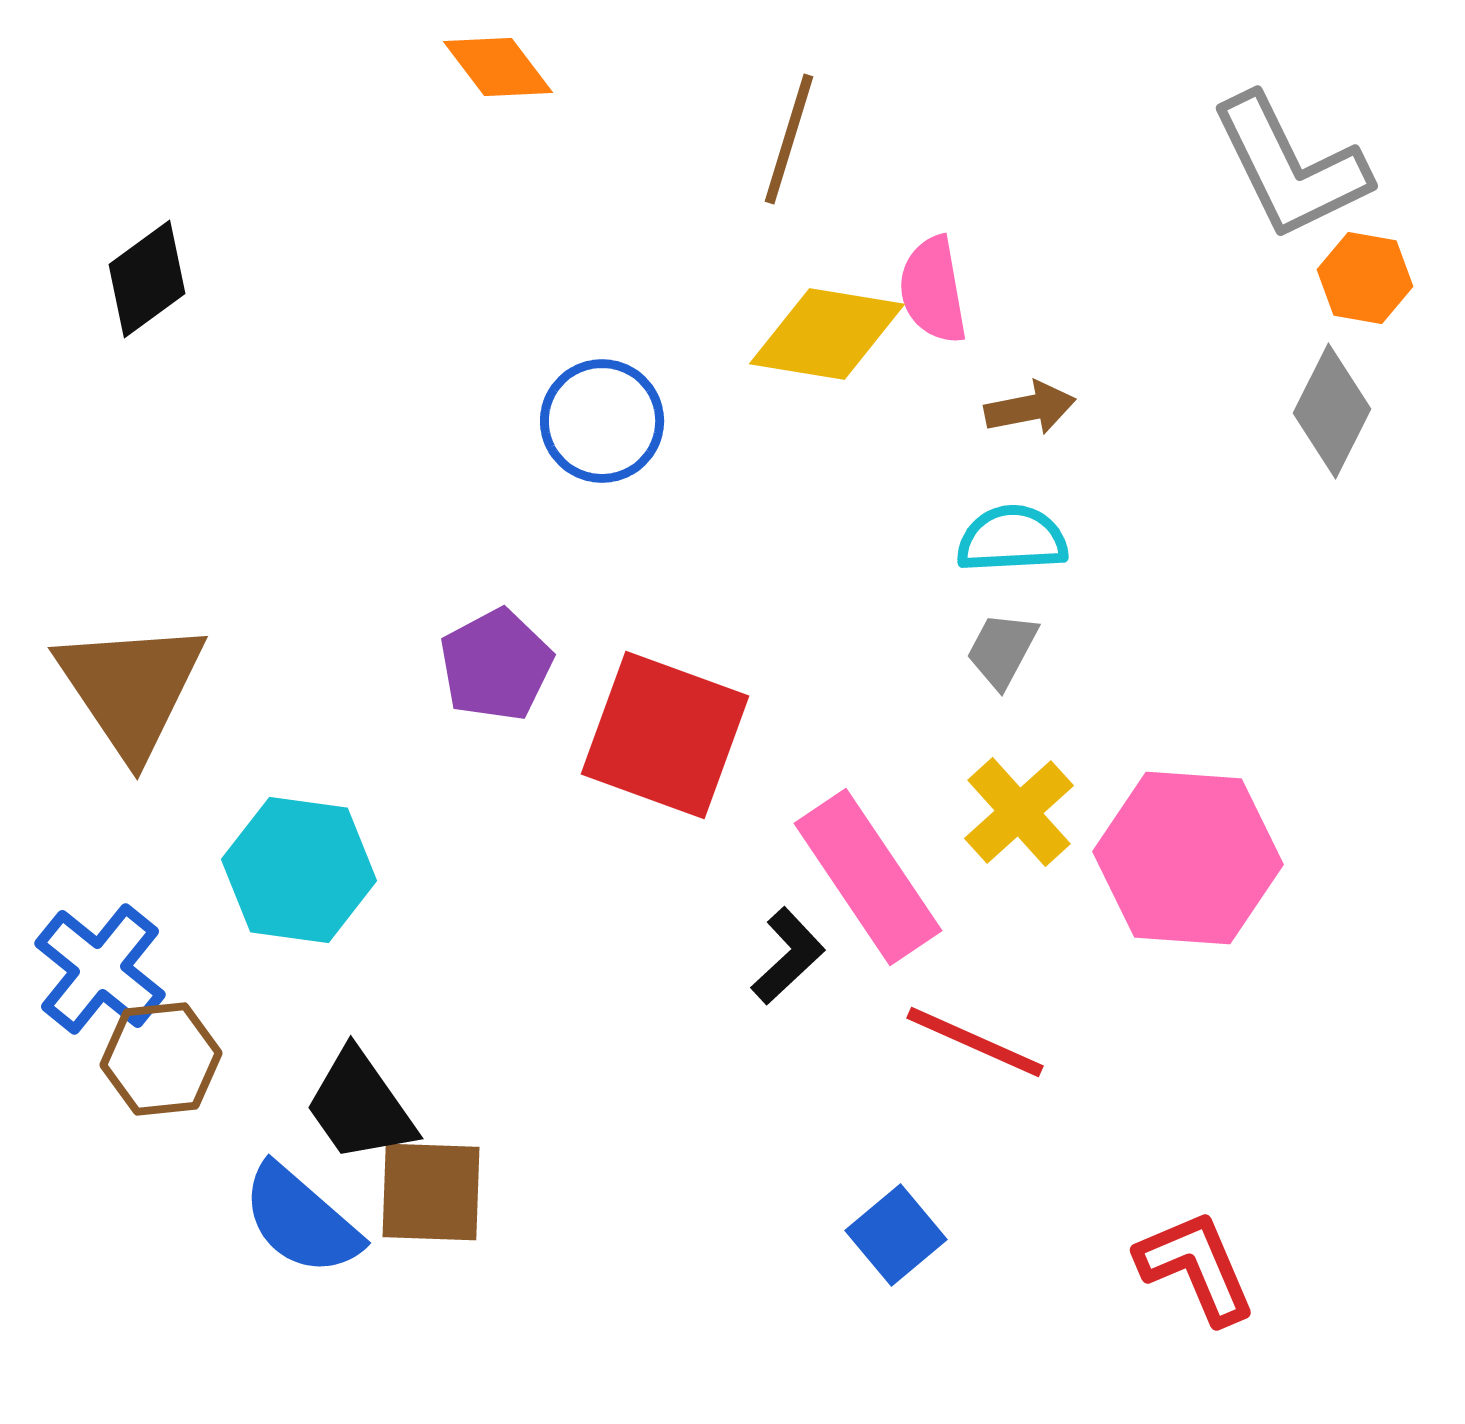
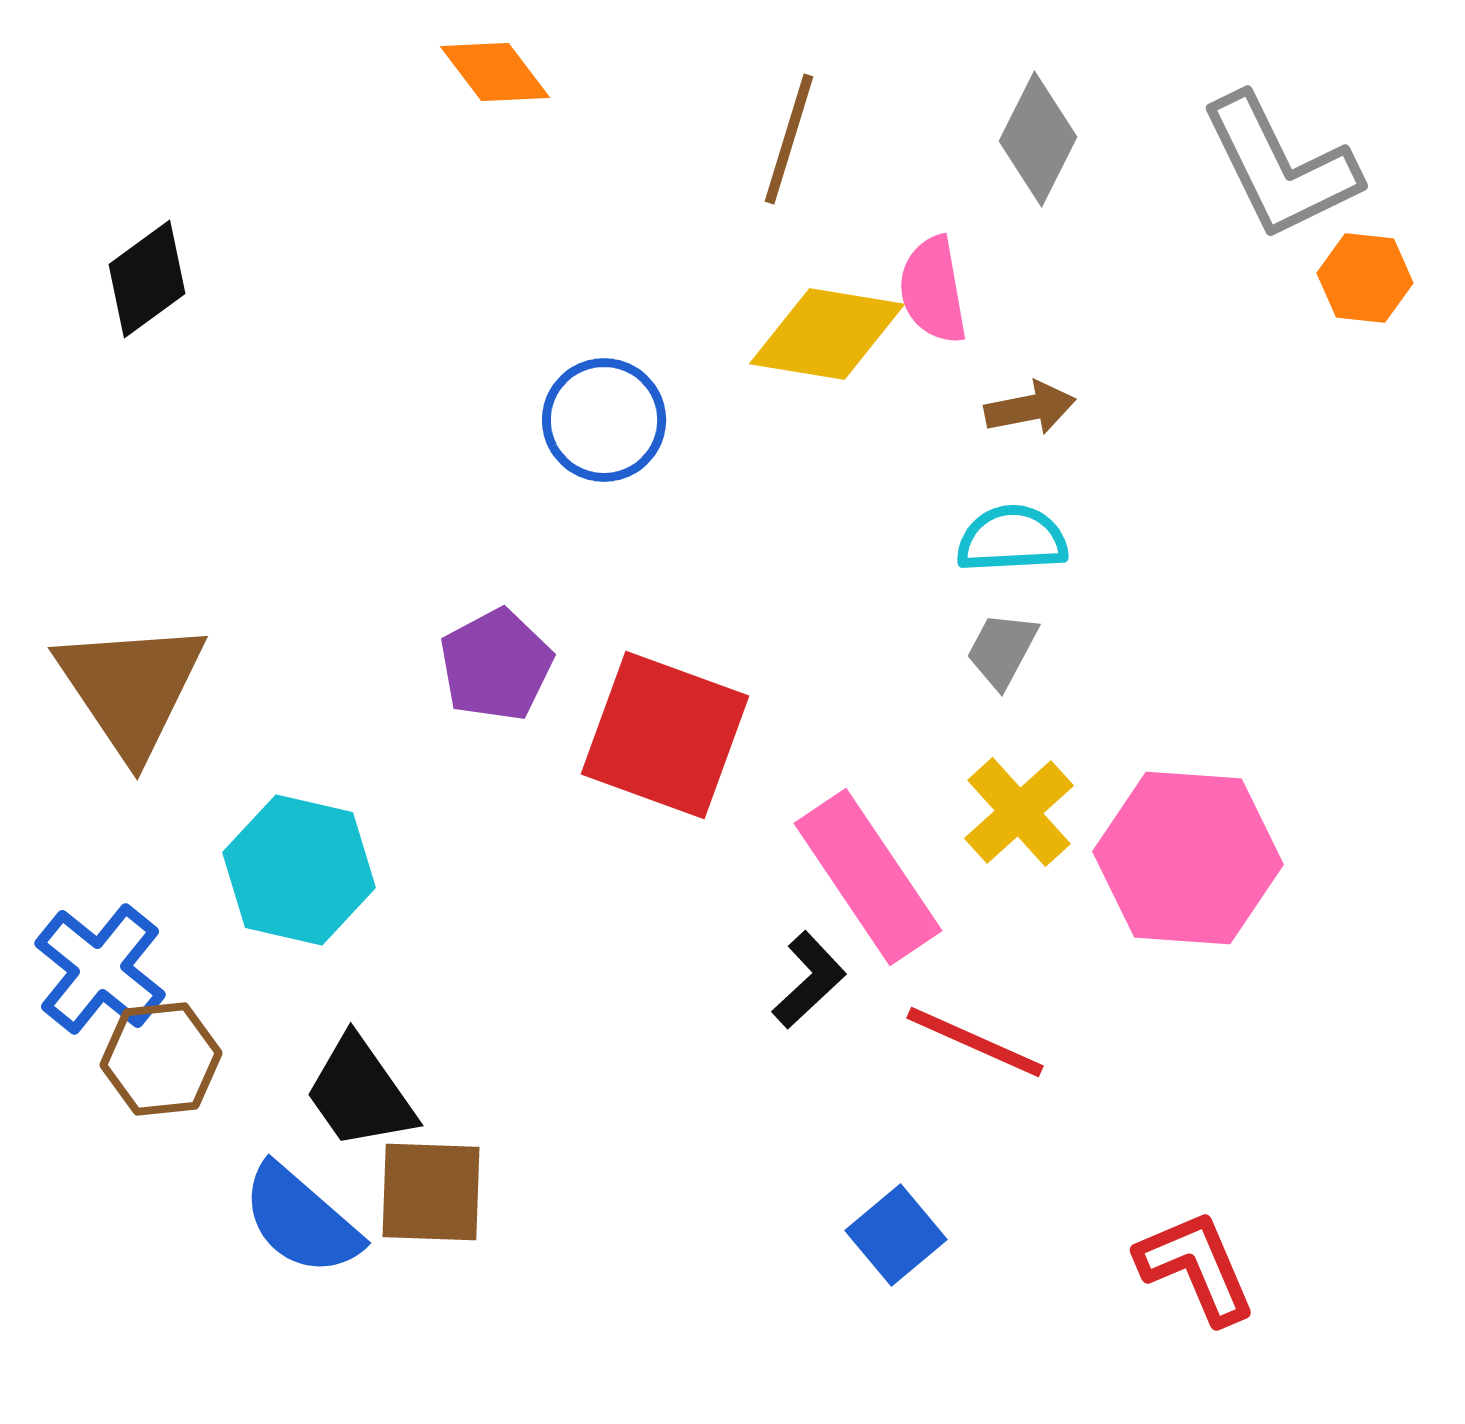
orange diamond: moved 3 px left, 5 px down
gray L-shape: moved 10 px left
orange hexagon: rotated 4 degrees counterclockwise
gray diamond: moved 294 px left, 272 px up
blue circle: moved 2 px right, 1 px up
cyan hexagon: rotated 5 degrees clockwise
black L-shape: moved 21 px right, 24 px down
black trapezoid: moved 13 px up
